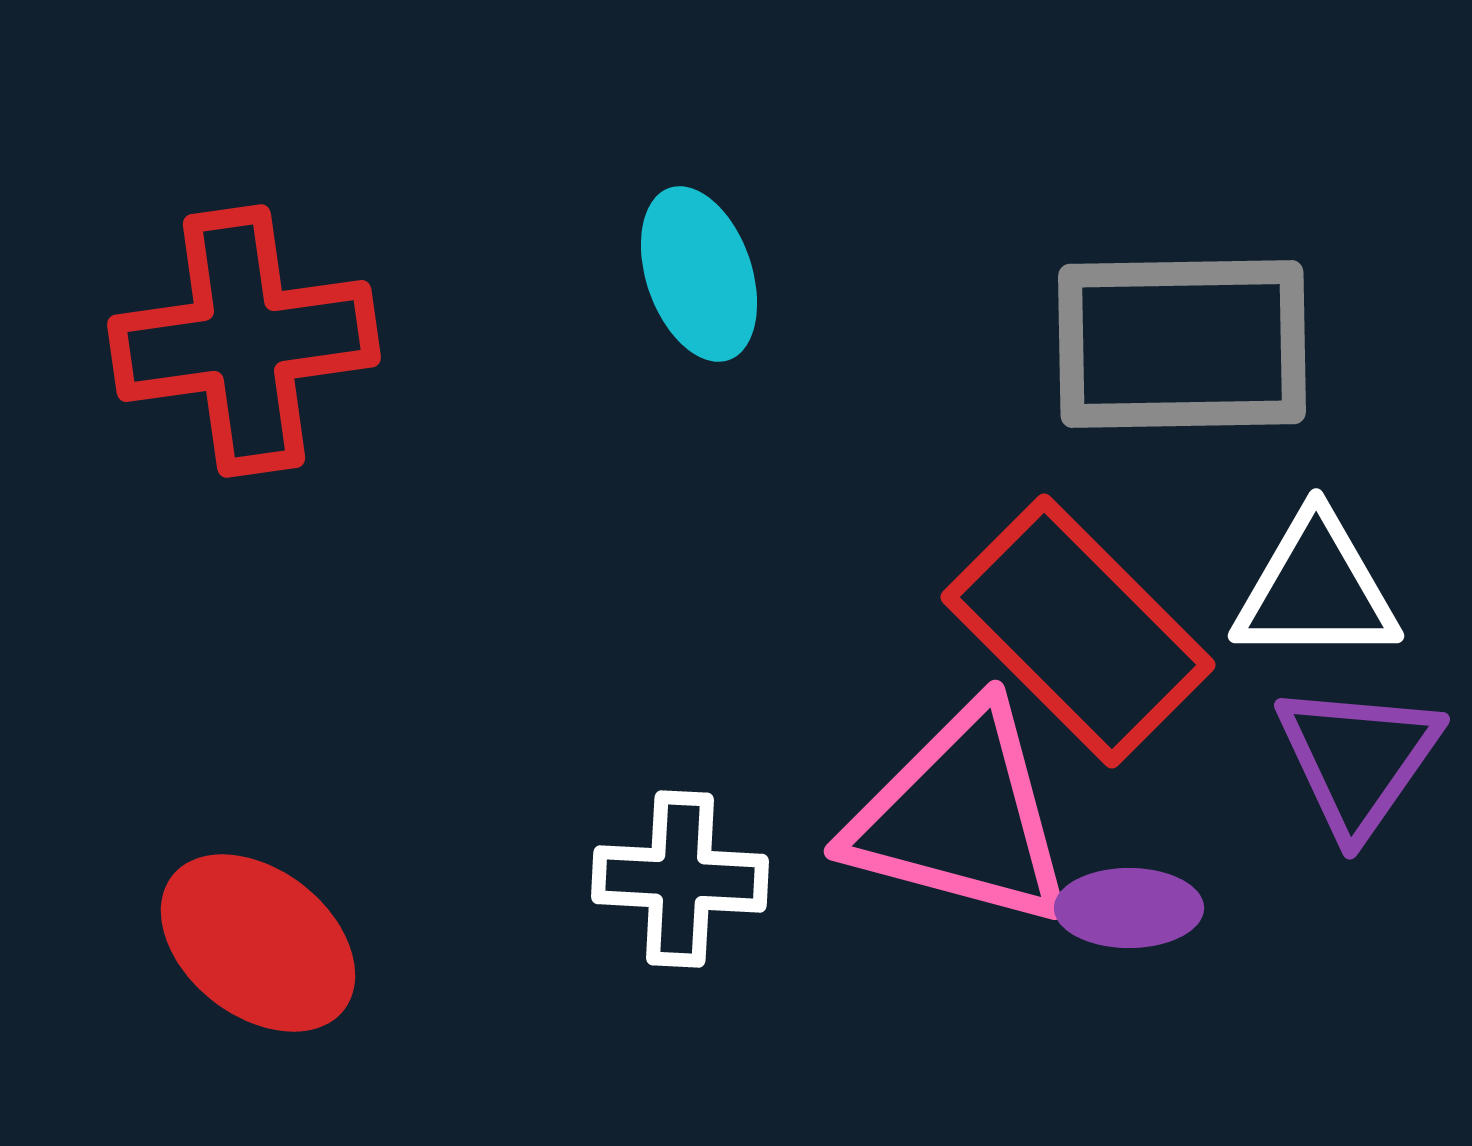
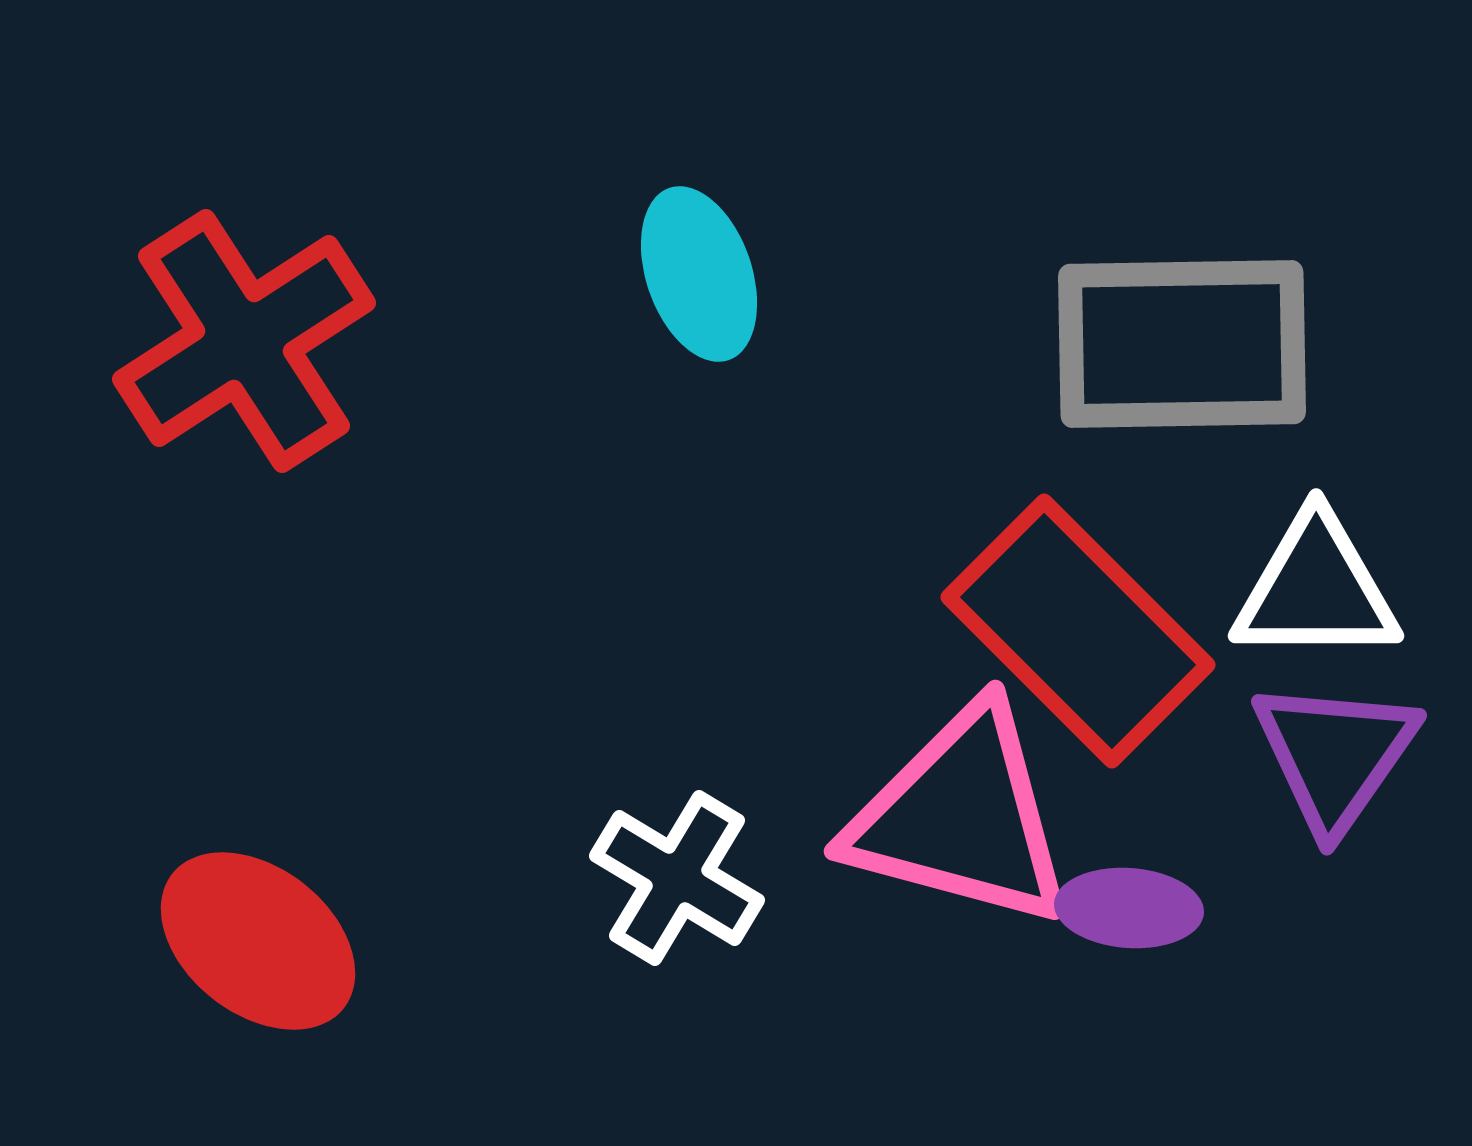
red cross: rotated 25 degrees counterclockwise
purple triangle: moved 23 px left, 4 px up
white cross: moved 3 px left, 1 px up; rotated 28 degrees clockwise
purple ellipse: rotated 4 degrees clockwise
red ellipse: moved 2 px up
